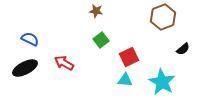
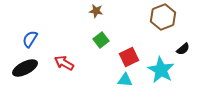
blue semicircle: rotated 84 degrees counterclockwise
cyan star: moved 1 px left, 12 px up
